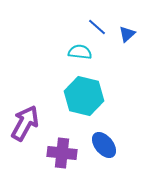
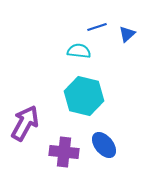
blue line: rotated 60 degrees counterclockwise
cyan semicircle: moved 1 px left, 1 px up
purple cross: moved 2 px right, 1 px up
